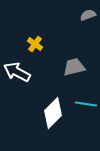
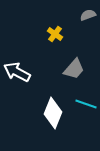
yellow cross: moved 20 px right, 10 px up
gray trapezoid: moved 2 px down; rotated 145 degrees clockwise
cyan line: rotated 10 degrees clockwise
white diamond: rotated 24 degrees counterclockwise
